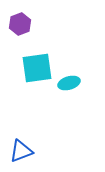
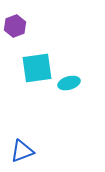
purple hexagon: moved 5 px left, 2 px down
blue triangle: moved 1 px right
